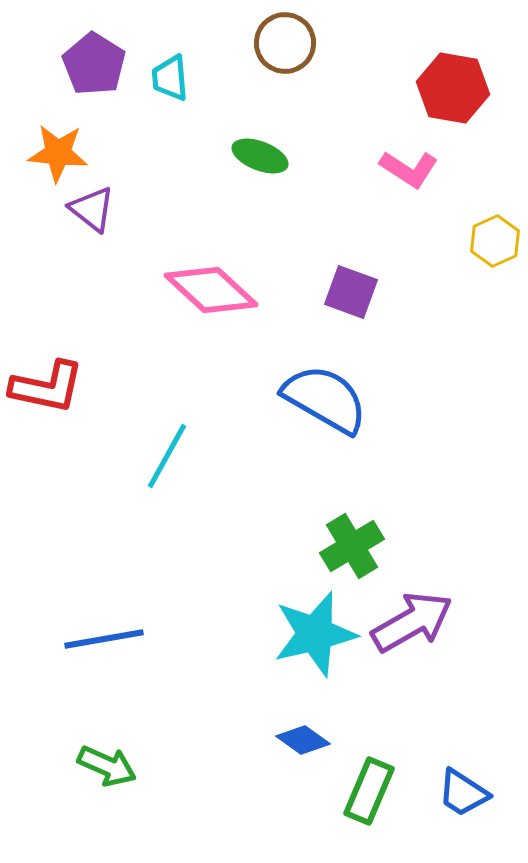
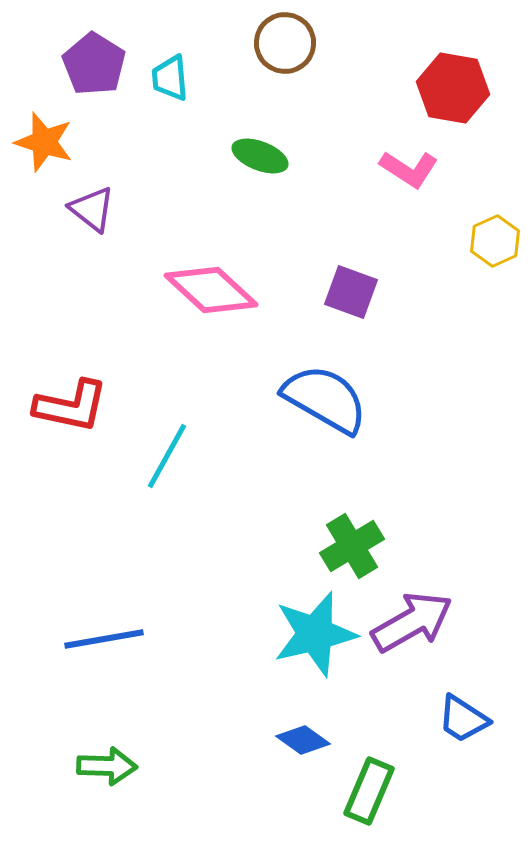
orange star: moved 14 px left, 11 px up; rotated 12 degrees clockwise
red L-shape: moved 24 px right, 19 px down
green arrow: rotated 22 degrees counterclockwise
blue trapezoid: moved 74 px up
